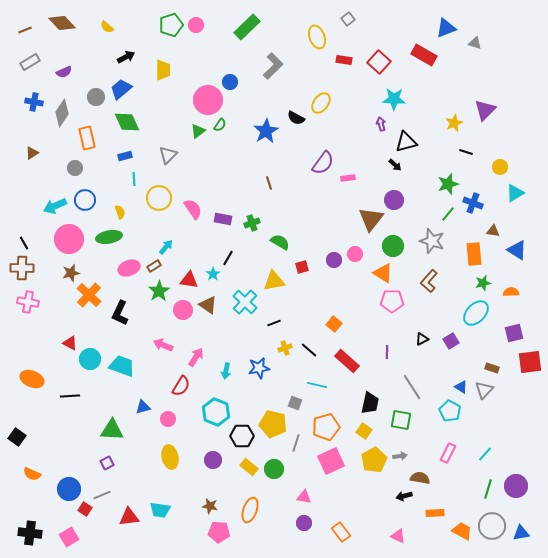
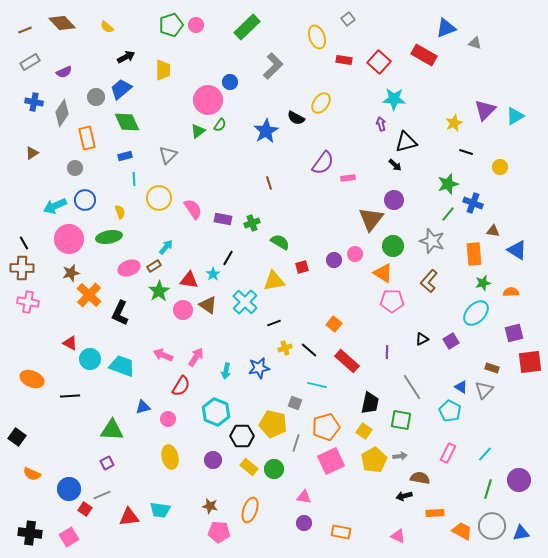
cyan triangle at (515, 193): moved 77 px up
pink arrow at (163, 345): moved 10 px down
purple circle at (516, 486): moved 3 px right, 6 px up
orange rectangle at (341, 532): rotated 42 degrees counterclockwise
